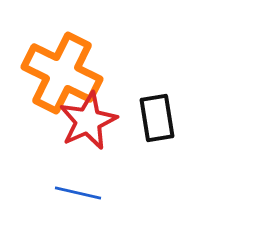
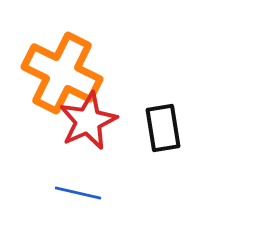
black rectangle: moved 6 px right, 10 px down
